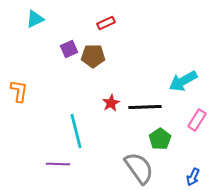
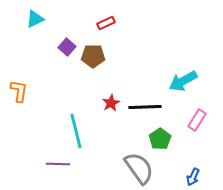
purple square: moved 2 px left, 2 px up; rotated 24 degrees counterclockwise
